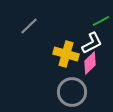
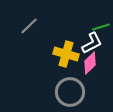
green line: moved 6 px down; rotated 12 degrees clockwise
gray circle: moved 2 px left
